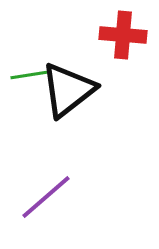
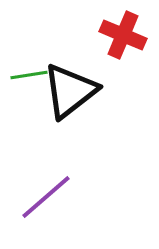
red cross: rotated 18 degrees clockwise
black triangle: moved 2 px right, 1 px down
